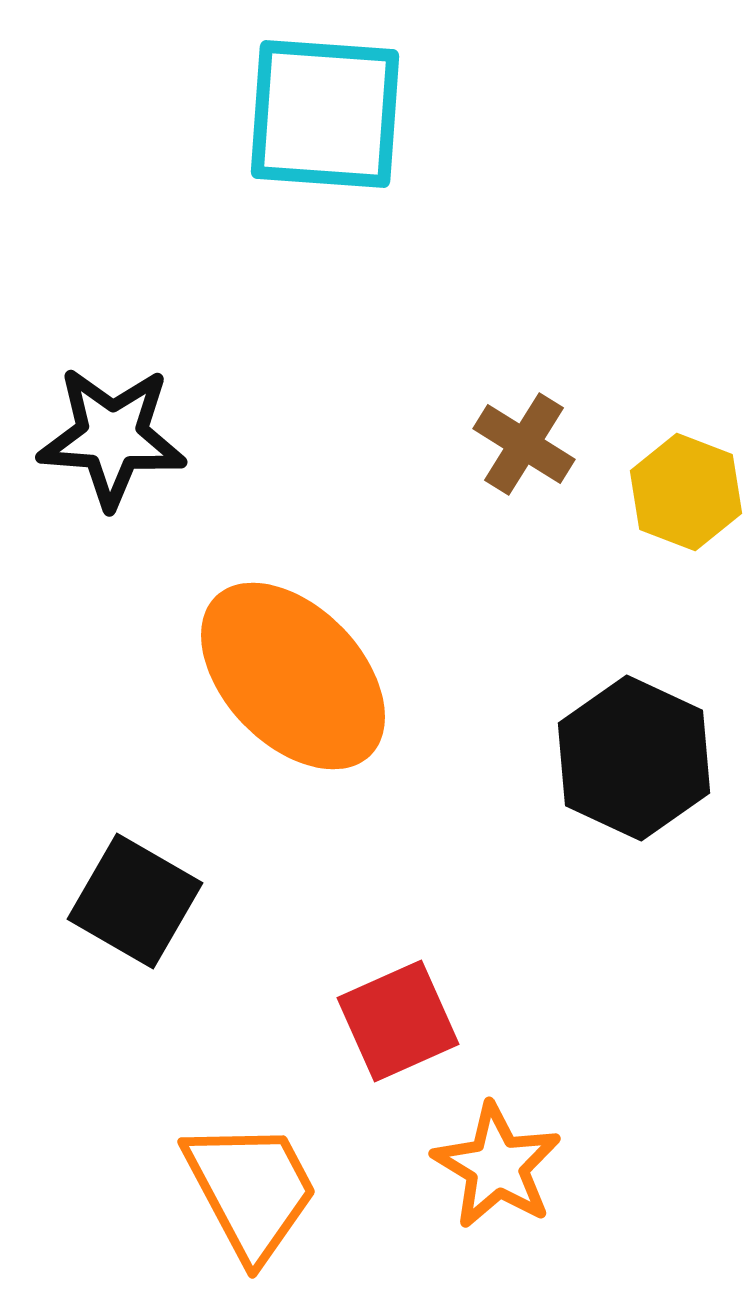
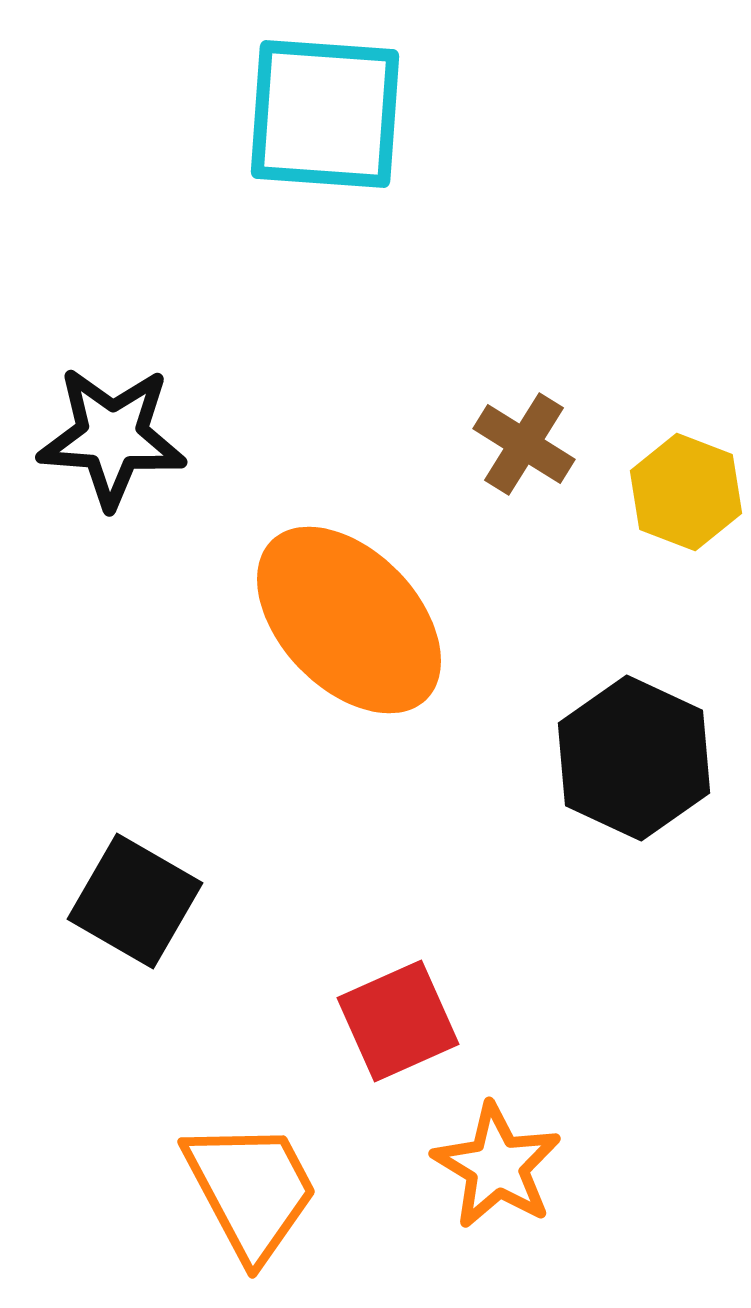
orange ellipse: moved 56 px right, 56 px up
